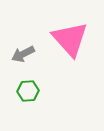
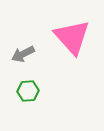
pink triangle: moved 2 px right, 2 px up
